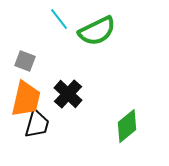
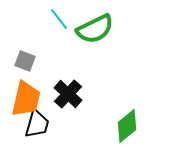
green semicircle: moved 2 px left, 2 px up
